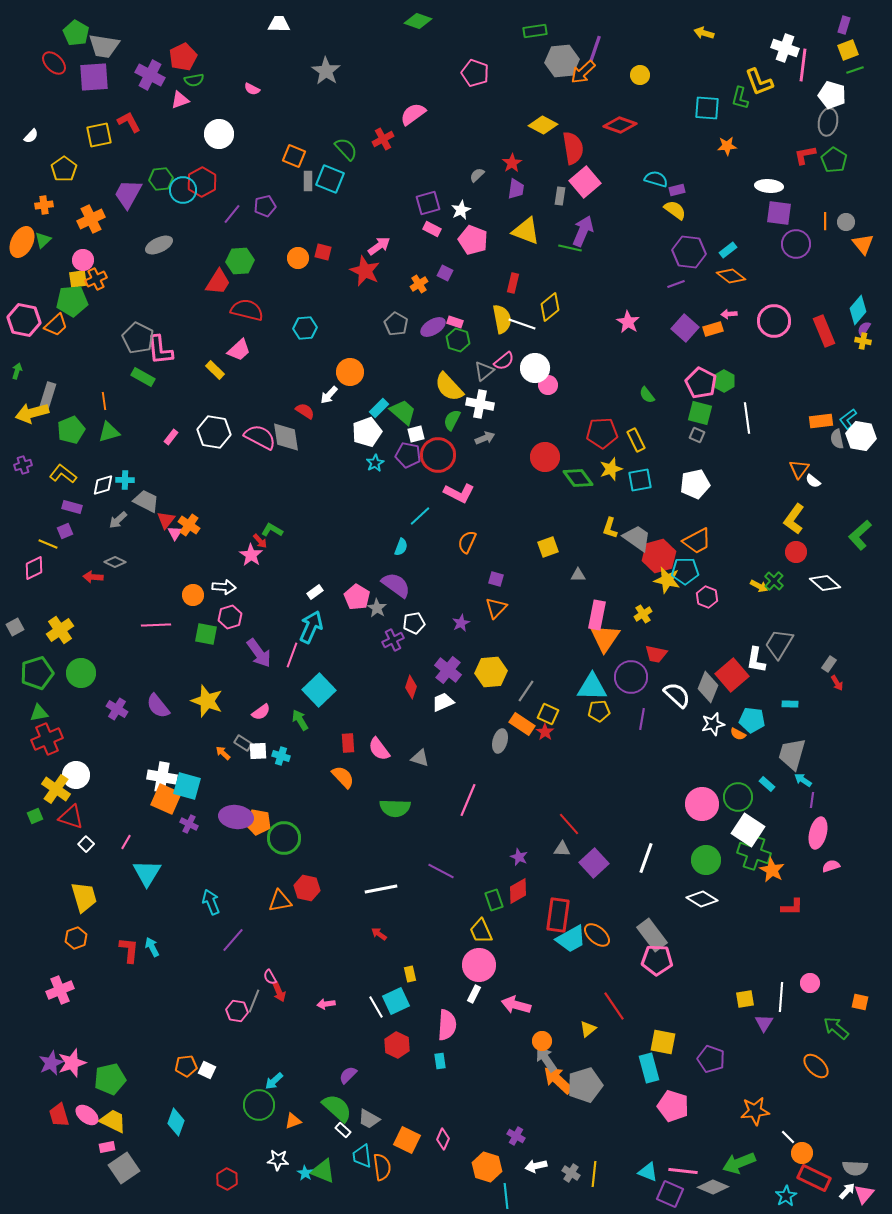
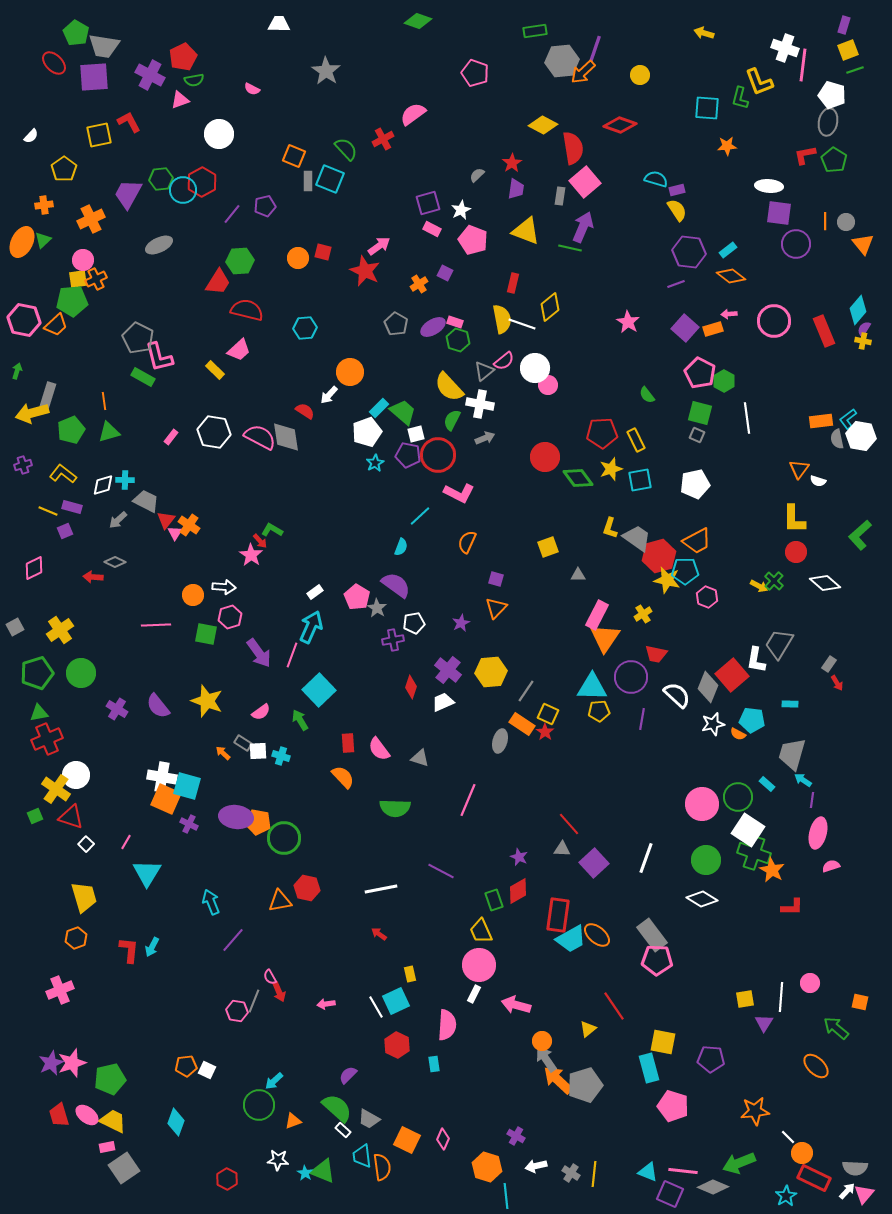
yellow semicircle at (675, 210): moved 2 px right; rotated 20 degrees clockwise
purple arrow at (583, 231): moved 4 px up
pink L-shape at (160, 350): moved 1 px left, 7 px down; rotated 8 degrees counterclockwise
pink pentagon at (701, 383): moved 1 px left, 10 px up
white semicircle at (813, 481): moved 5 px right; rotated 21 degrees counterclockwise
yellow L-shape at (794, 519): rotated 36 degrees counterclockwise
yellow line at (48, 544): moved 33 px up
pink rectangle at (597, 615): rotated 16 degrees clockwise
purple cross at (393, 640): rotated 15 degrees clockwise
cyan arrow at (152, 947): rotated 126 degrees counterclockwise
purple pentagon at (711, 1059): rotated 16 degrees counterclockwise
cyan rectangle at (440, 1061): moved 6 px left, 3 px down
